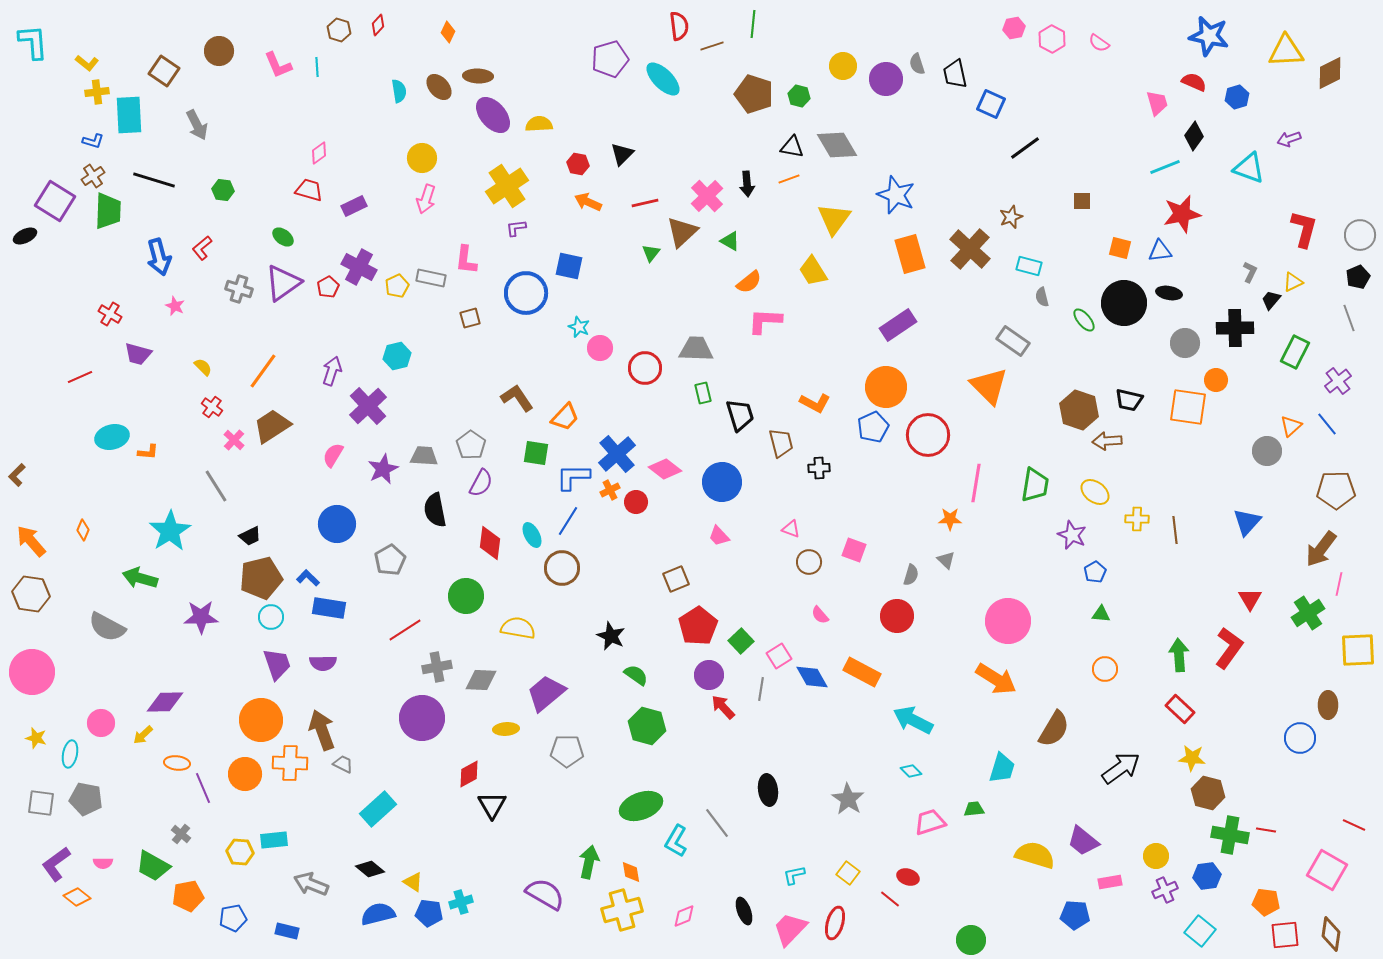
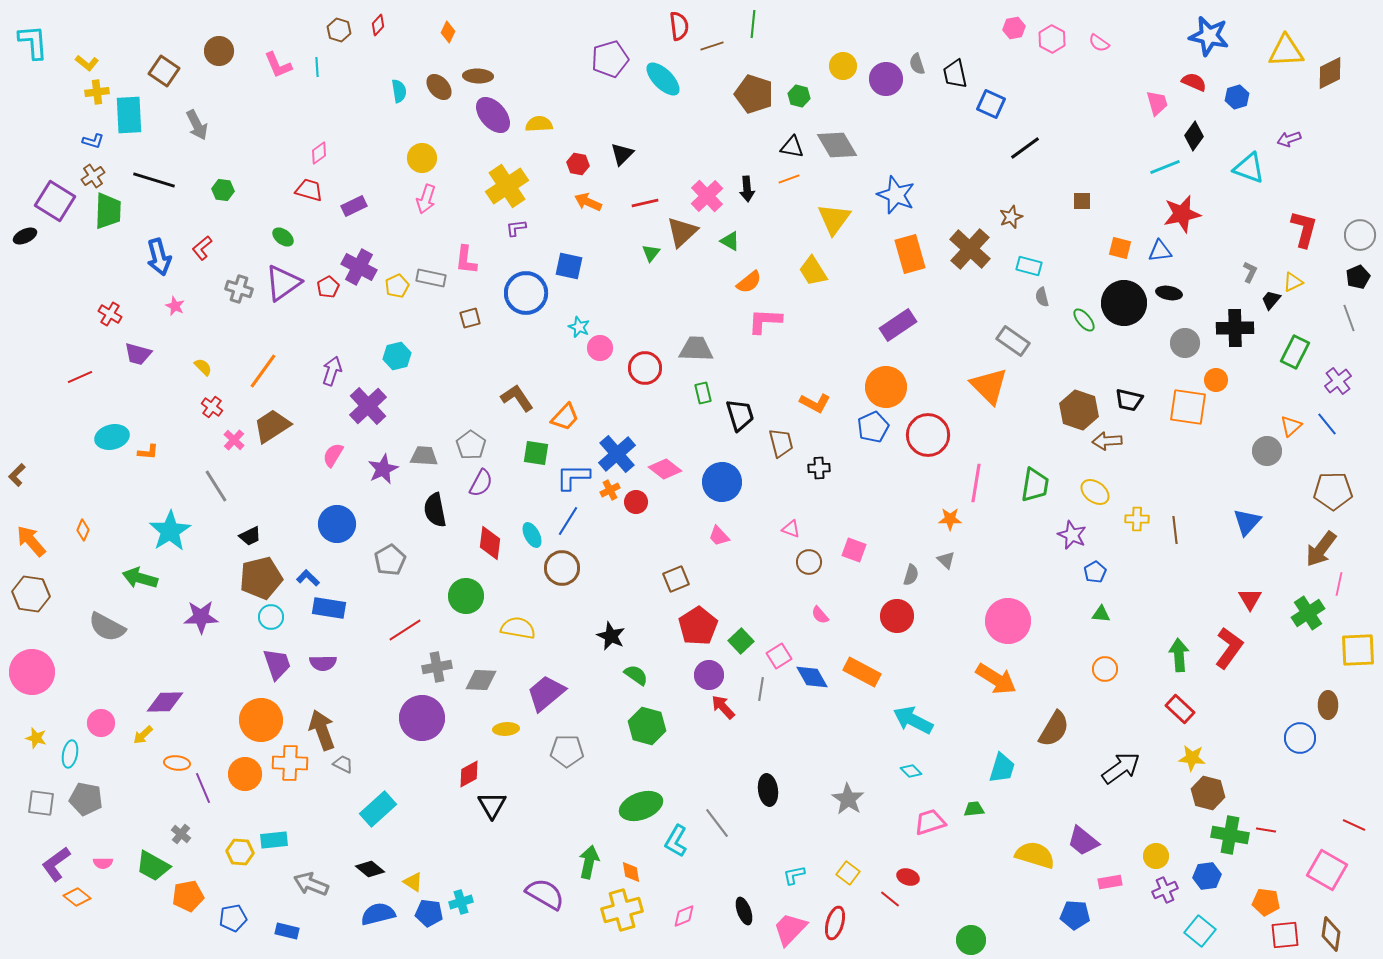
black arrow at (747, 184): moved 5 px down
brown pentagon at (1336, 490): moved 3 px left, 1 px down
